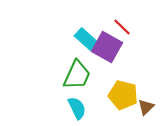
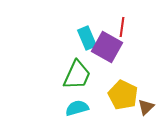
red line: rotated 54 degrees clockwise
cyan rectangle: moved 1 px right, 1 px up; rotated 25 degrees clockwise
yellow pentagon: rotated 12 degrees clockwise
cyan semicircle: rotated 80 degrees counterclockwise
